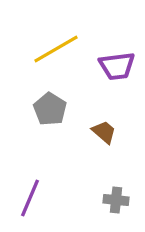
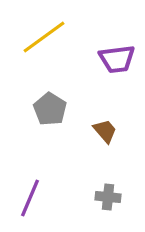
yellow line: moved 12 px left, 12 px up; rotated 6 degrees counterclockwise
purple trapezoid: moved 7 px up
brown trapezoid: moved 1 px right, 1 px up; rotated 8 degrees clockwise
gray cross: moved 8 px left, 3 px up
